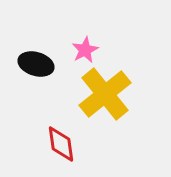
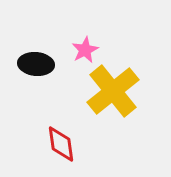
black ellipse: rotated 12 degrees counterclockwise
yellow cross: moved 8 px right, 3 px up
